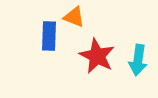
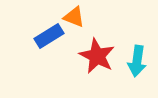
blue rectangle: rotated 56 degrees clockwise
cyan arrow: moved 1 px left, 1 px down
